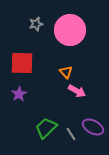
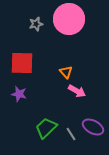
pink circle: moved 1 px left, 11 px up
purple star: rotated 28 degrees counterclockwise
